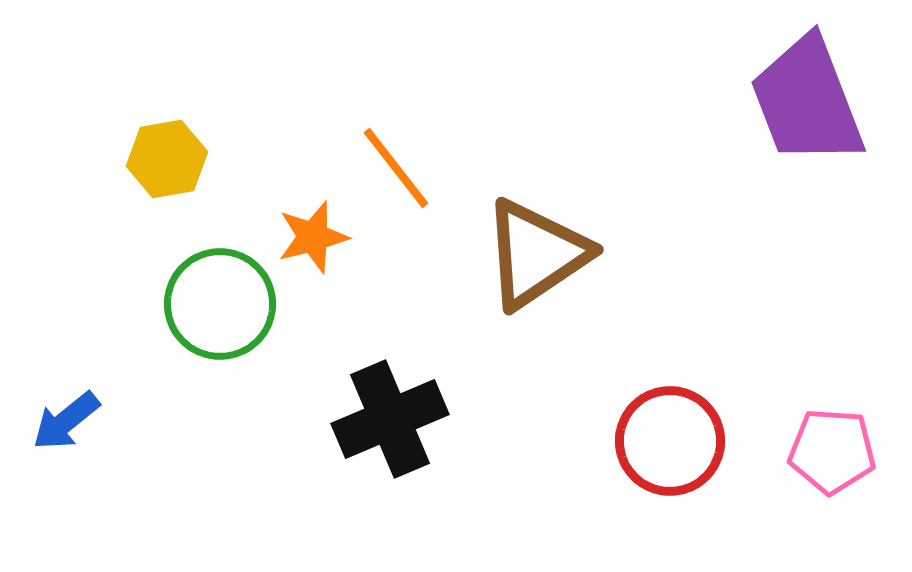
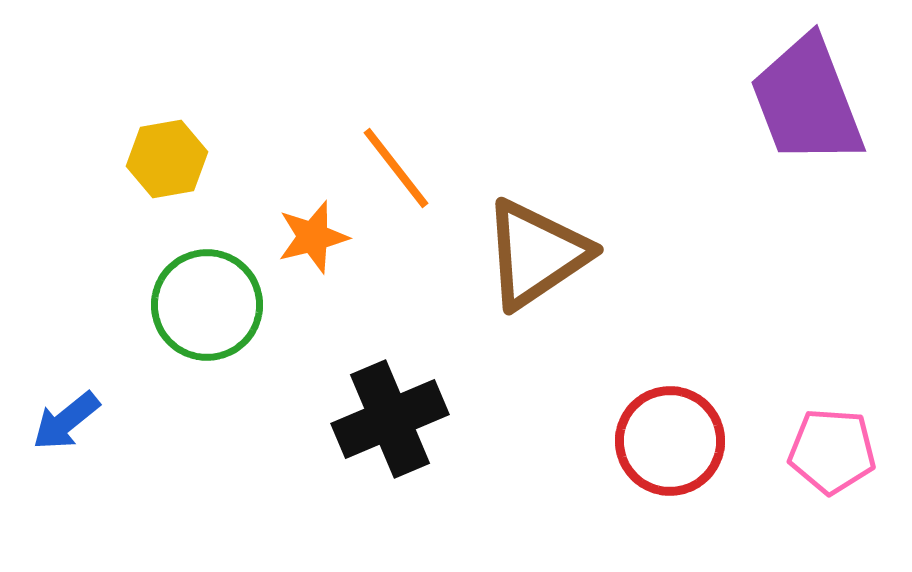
green circle: moved 13 px left, 1 px down
